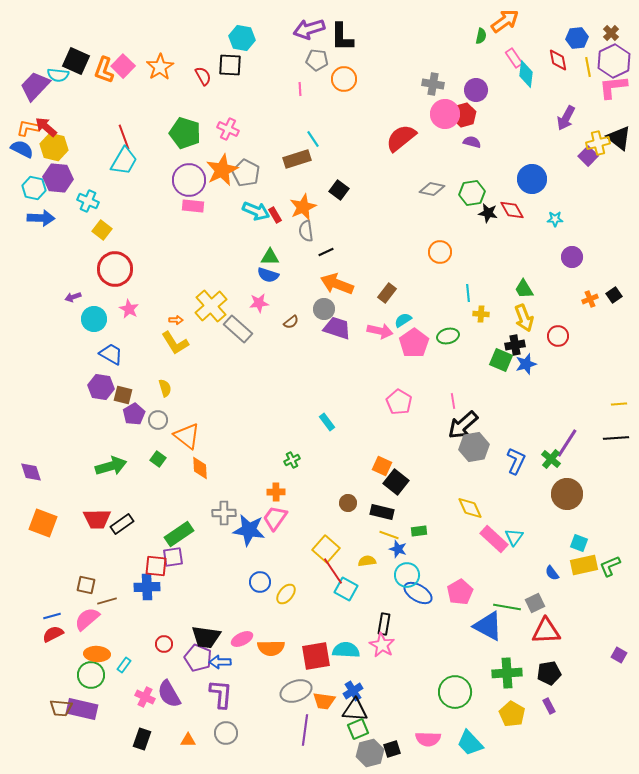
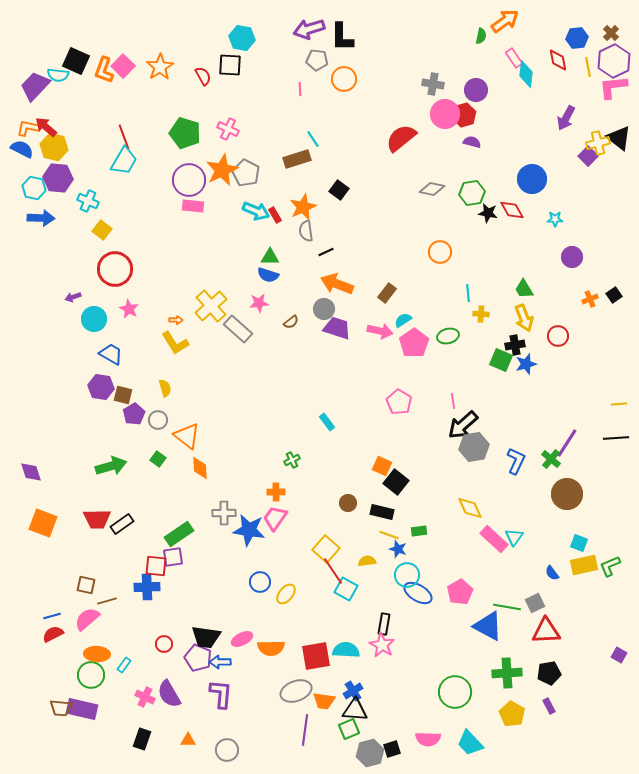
green square at (358, 729): moved 9 px left
gray circle at (226, 733): moved 1 px right, 17 px down
